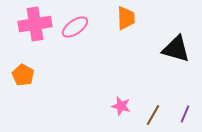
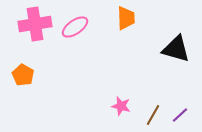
purple line: moved 5 px left, 1 px down; rotated 24 degrees clockwise
